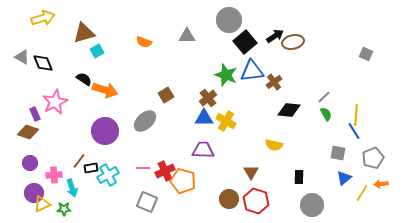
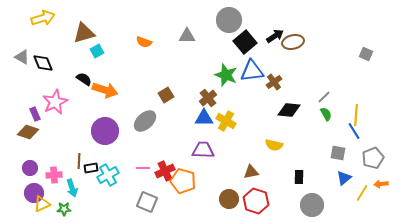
brown line at (79, 161): rotated 35 degrees counterclockwise
purple circle at (30, 163): moved 5 px down
brown triangle at (251, 172): rotated 49 degrees clockwise
